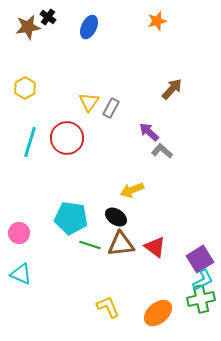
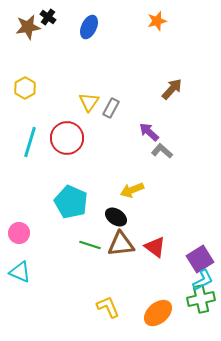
cyan pentagon: moved 16 px up; rotated 16 degrees clockwise
cyan triangle: moved 1 px left, 2 px up
